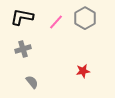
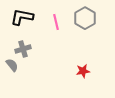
pink line: rotated 56 degrees counterclockwise
gray semicircle: moved 20 px left, 17 px up
